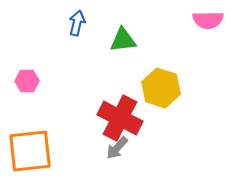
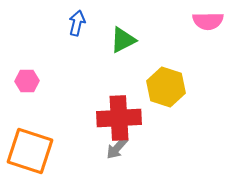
pink semicircle: moved 1 px down
green triangle: rotated 20 degrees counterclockwise
yellow hexagon: moved 5 px right, 1 px up
red cross: moved 1 px left; rotated 30 degrees counterclockwise
orange square: rotated 24 degrees clockwise
